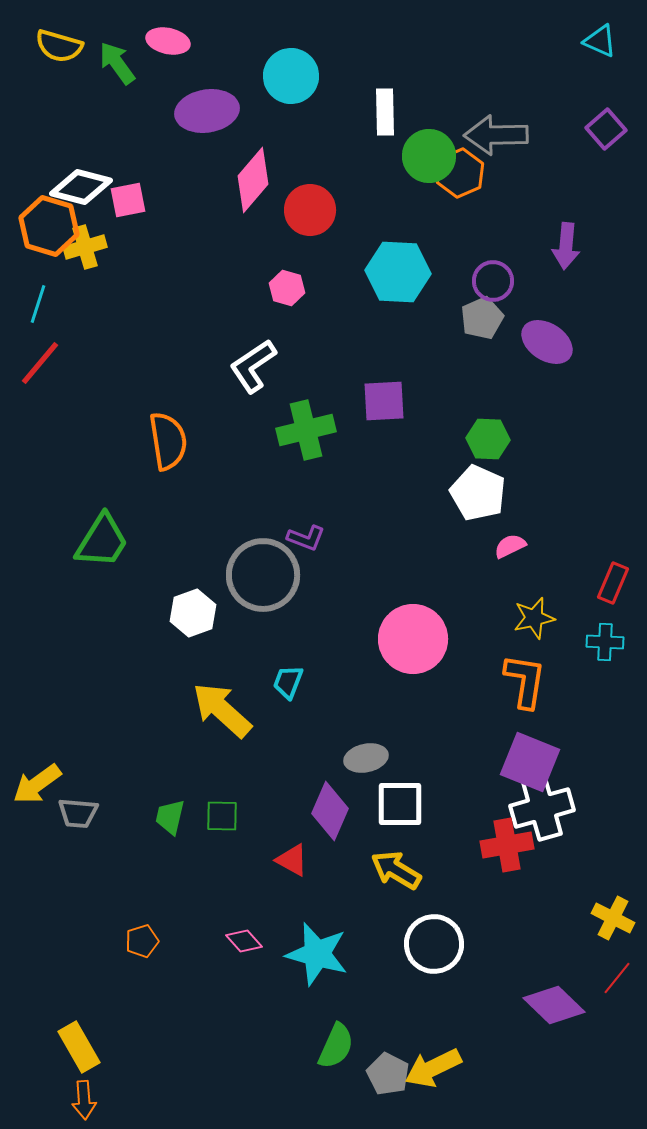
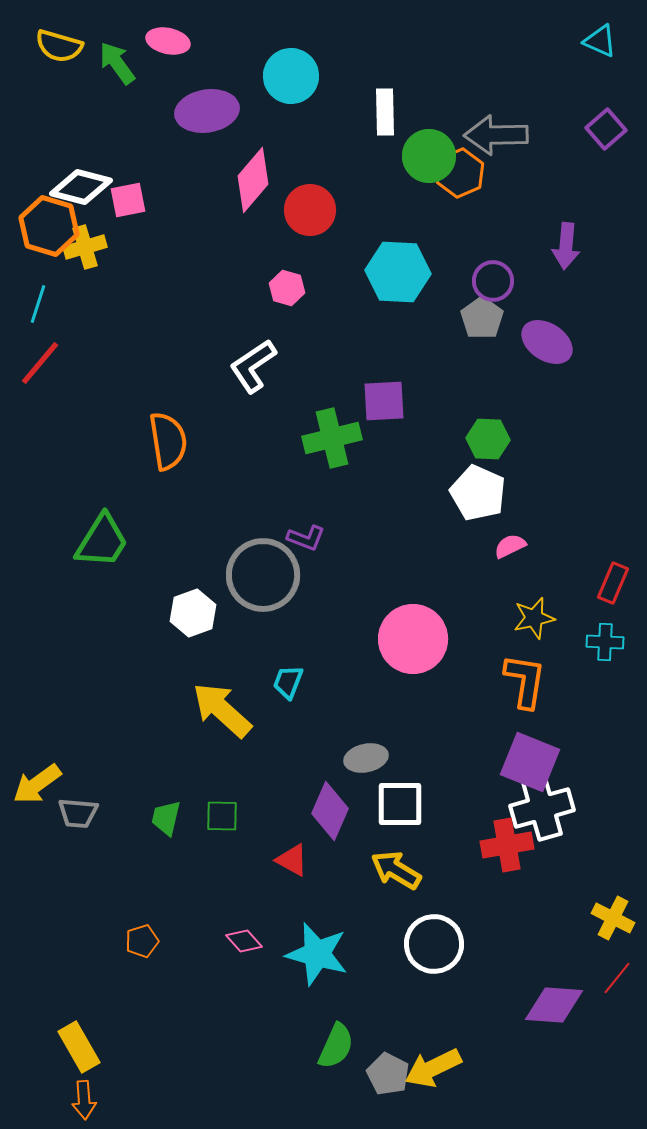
gray pentagon at (482, 318): rotated 12 degrees counterclockwise
green cross at (306, 430): moved 26 px right, 8 px down
green trapezoid at (170, 817): moved 4 px left, 1 px down
purple diamond at (554, 1005): rotated 40 degrees counterclockwise
